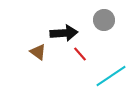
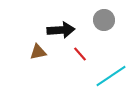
black arrow: moved 3 px left, 3 px up
brown triangle: rotated 48 degrees counterclockwise
